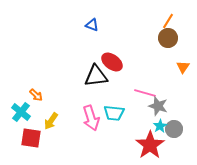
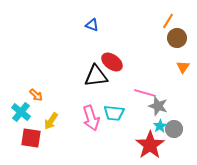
brown circle: moved 9 px right
